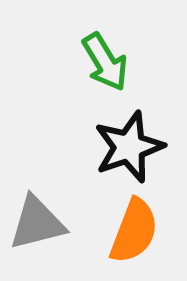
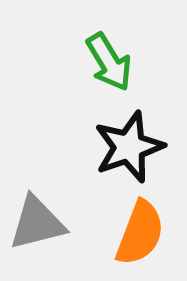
green arrow: moved 4 px right
orange semicircle: moved 6 px right, 2 px down
